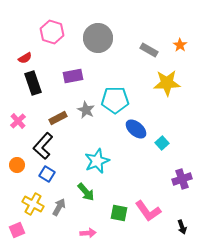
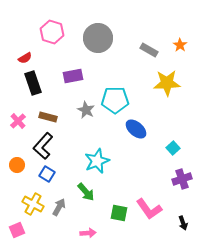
brown rectangle: moved 10 px left, 1 px up; rotated 42 degrees clockwise
cyan square: moved 11 px right, 5 px down
pink L-shape: moved 1 px right, 2 px up
black arrow: moved 1 px right, 4 px up
